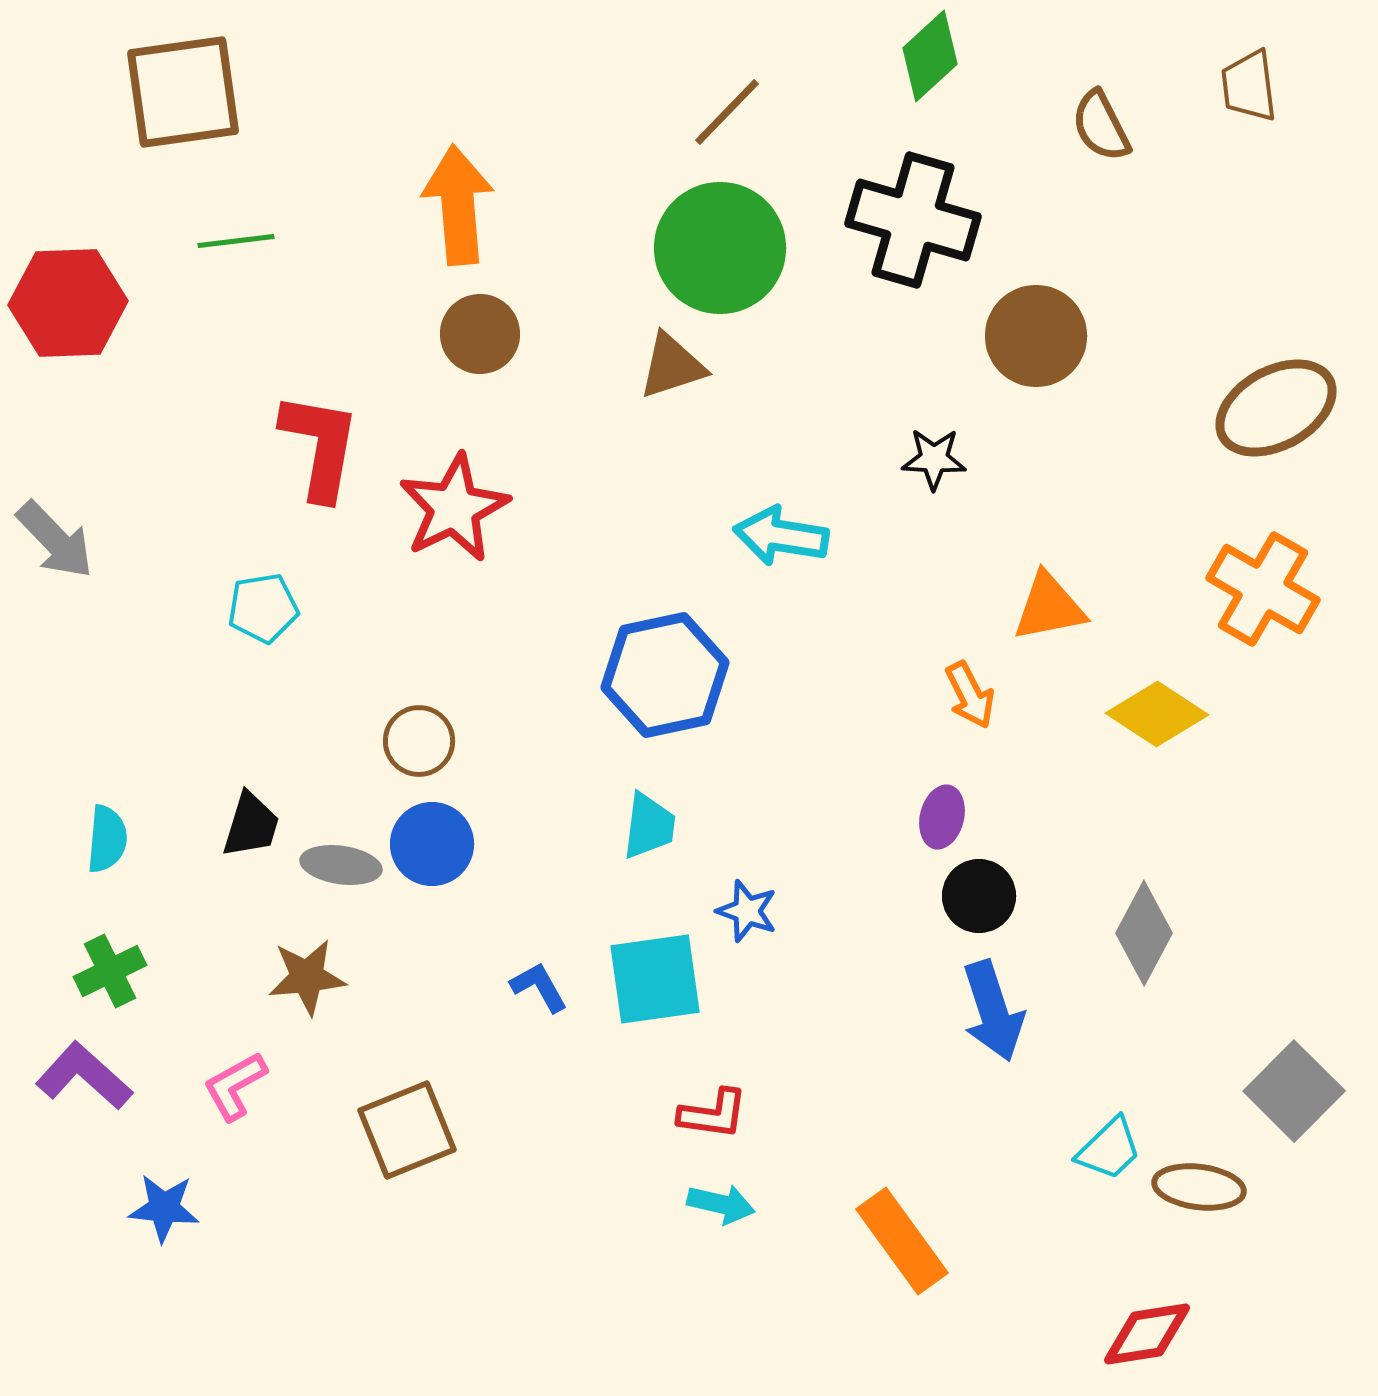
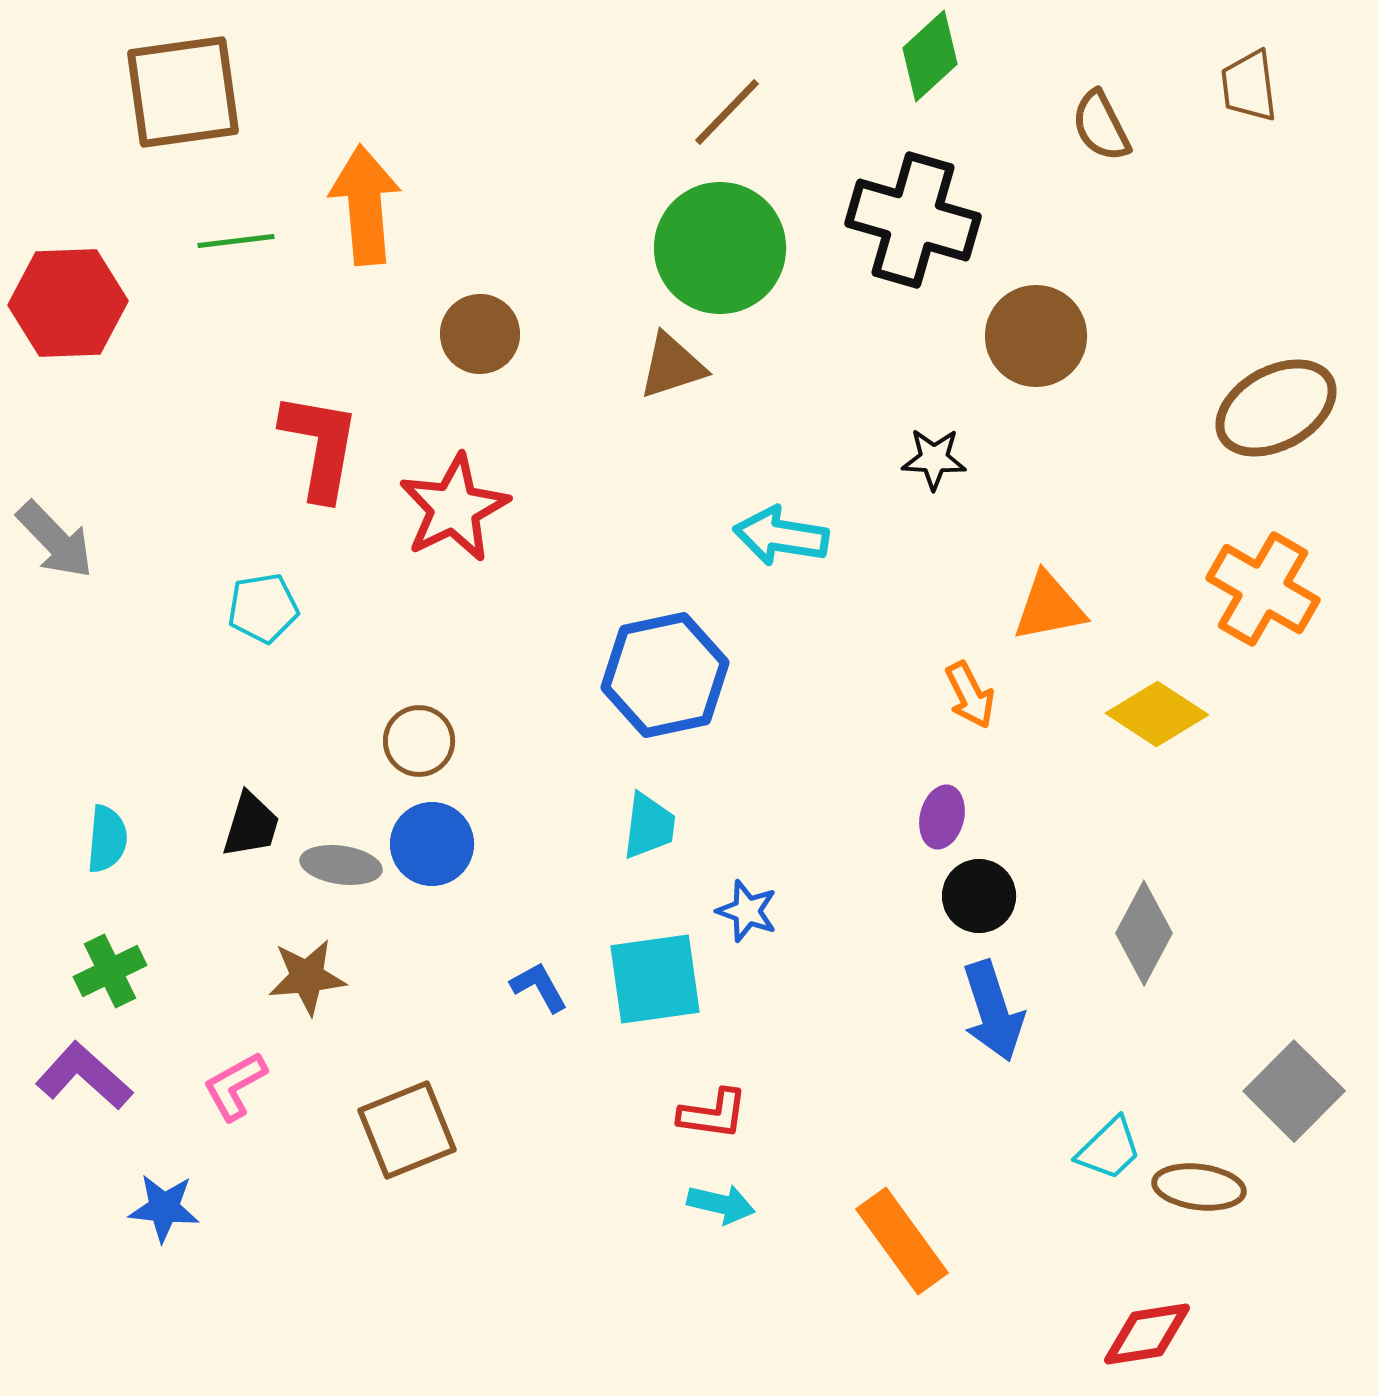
orange arrow at (458, 205): moved 93 px left
